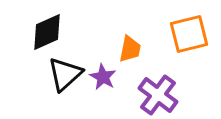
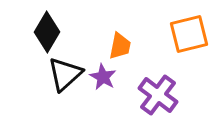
black diamond: rotated 36 degrees counterclockwise
orange trapezoid: moved 10 px left, 3 px up
